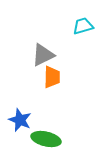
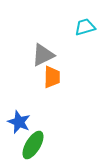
cyan trapezoid: moved 2 px right, 1 px down
blue star: moved 1 px left, 2 px down
green ellipse: moved 13 px left, 6 px down; rotated 72 degrees counterclockwise
